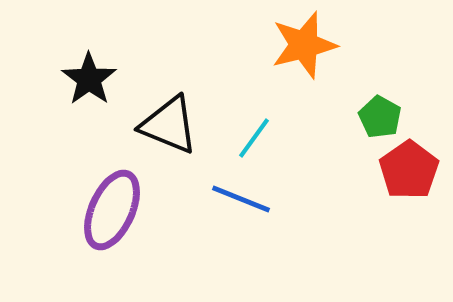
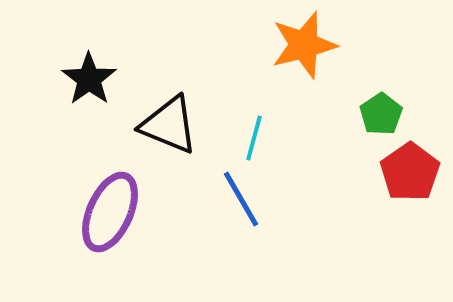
green pentagon: moved 1 px right, 3 px up; rotated 9 degrees clockwise
cyan line: rotated 21 degrees counterclockwise
red pentagon: moved 1 px right, 2 px down
blue line: rotated 38 degrees clockwise
purple ellipse: moved 2 px left, 2 px down
